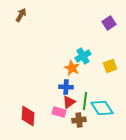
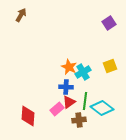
cyan cross: moved 16 px down
orange star: moved 3 px left, 1 px up
cyan diamond: rotated 20 degrees counterclockwise
pink rectangle: moved 2 px left, 3 px up; rotated 56 degrees counterclockwise
